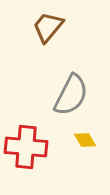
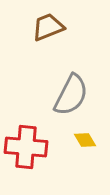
brown trapezoid: rotated 28 degrees clockwise
